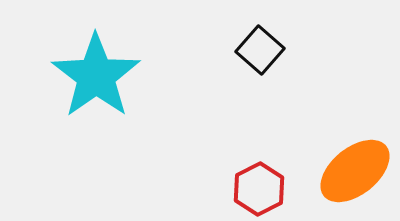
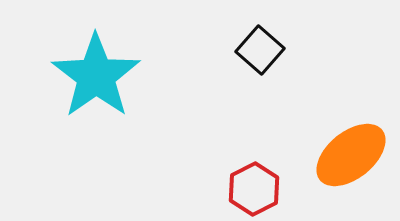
orange ellipse: moved 4 px left, 16 px up
red hexagon: moved 5 px left
